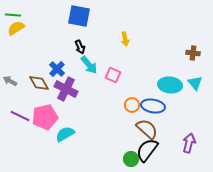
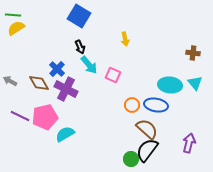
blue square: rotated 20 degrees clockwise
blue ellipse: moved 3 px right, 1 px up
